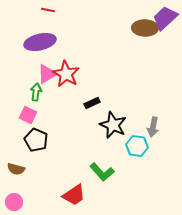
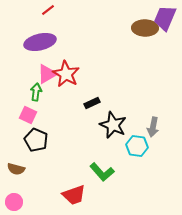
red line: rotated 48 degrees counterclockwise
purple trapezoid: rotated 24 degrees counterclockwise
red trapezoid: rotated 15 degrees clockwise
